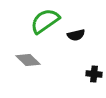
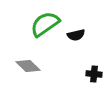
green semicircle: moved 3 px down
gray diamond: moved 6 px down
